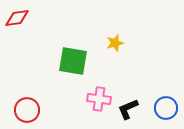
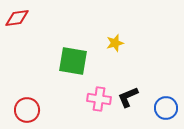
black L-shape: moved 12 px up
